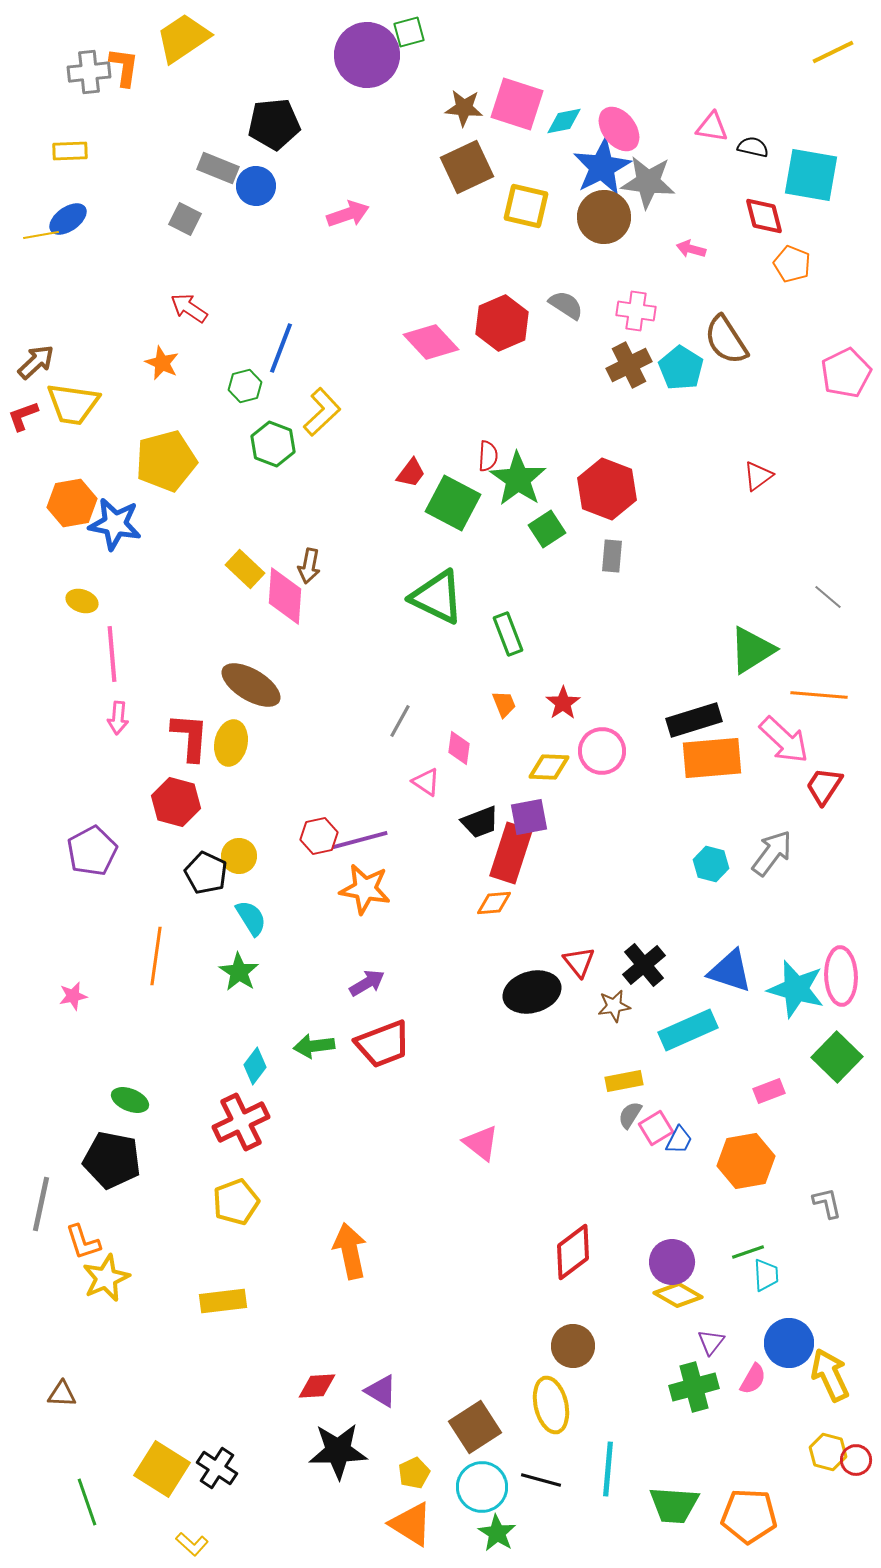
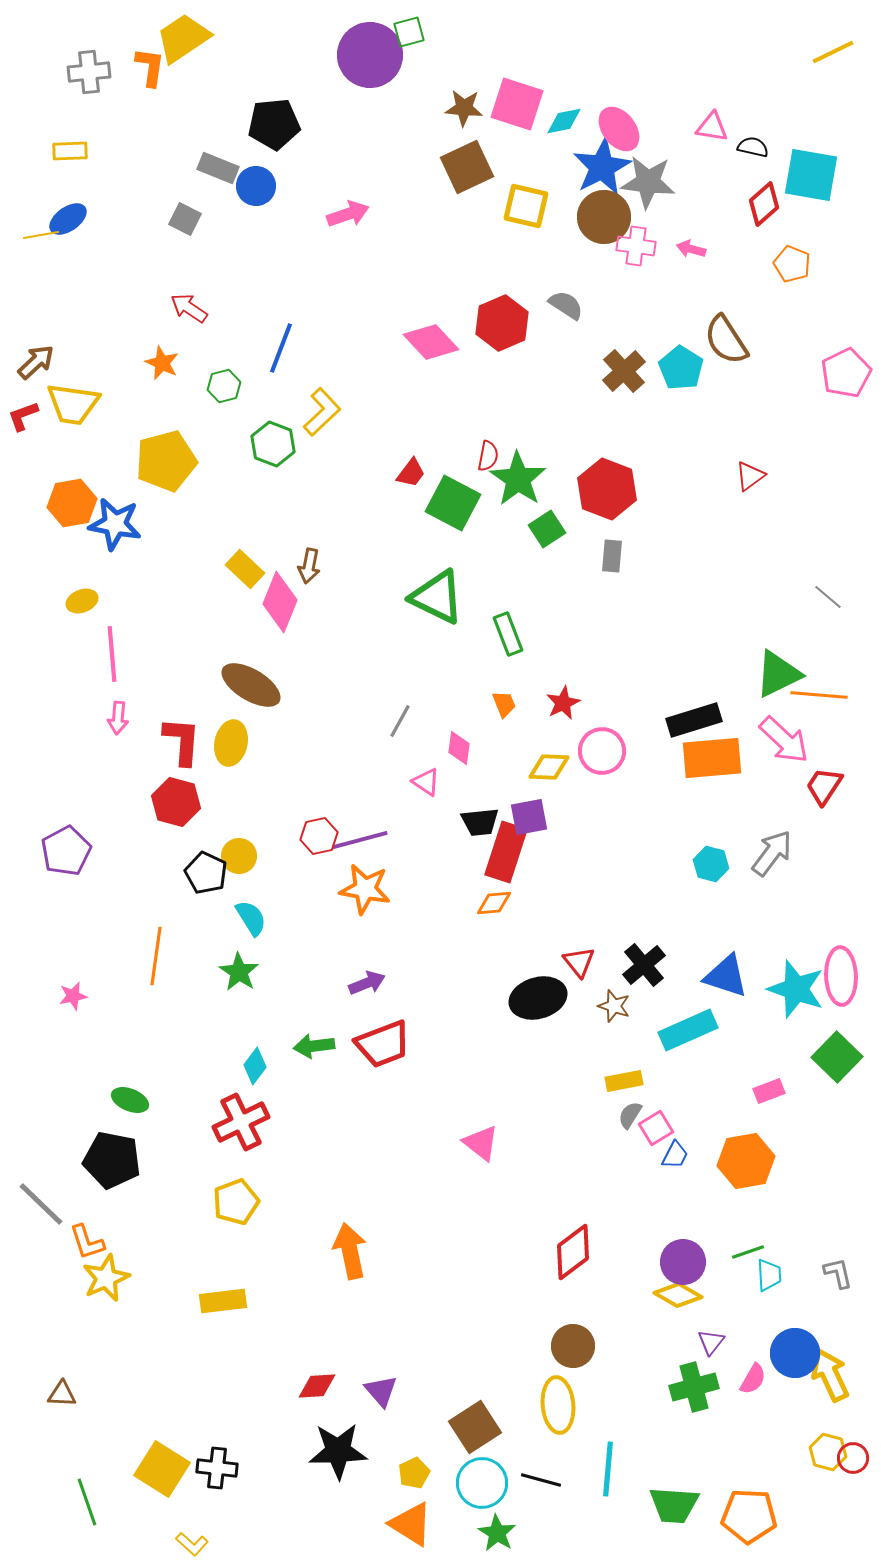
purple circle at (367, 55): moved 3 px right
orange L-shape at (124, 67): moved 26 px right
red diamond at (764, 216): moved 12 px up; rotated 63 degrees clockwise
pink cross at (636, 311): moved 65 px up
brown cross at (629, 365): moved 5 px left, 6 px down; rotated 15 degrees counterclockwise
green hexagon at (245, 386): moved 21 px left
red semicircle at (488, 456): rotated 8 degrees clockwise
red triangle at (758, 476): moved 8 px left
pink diamond at (285, 596): moved 5 px left, 6 px down; rotated 18 degrees clockwise
yellow ellipse at (82, 601): rotated 40 degrees counterclockwise
green triangle at (752, 650): moved 26 px right, 24 px down; rotated 6 degrees clockwise
red star at (563, 703): rotated 8 degrees clockwise
red L-shape at (190, 737): moved 8 px left, 4 px down
black trapezoid at (480, 822): rotated 15 degrees clockwise
purple pentagon at (92, 851): moved 26 px left
red rectangle at (511, 853): moved 5 px left, 1 px up
blue triangle at (730, 971): moved 4 px left, 5 px down
purple arrow at (367, 983): rotated 9 degrees clockwise
cyan star at (796, 989): rotated 4 degrees clockwise
black ellipse at (532, 992): moved 6 px right, 6 px down
brown star at (614, 1006): rotated 28 degrees clockwise
blue trapezoid at (679, 1140): moved 4 px left, 15 px down
gray L-shape at (827, 1203): moved 11 px right, 70 px down
gray line at (41, 1204): rotated 58 degrees counterclockwise
orange L-shape at (83, 1242): moved 4 px right
purple circle at (672, 1262): moved 11 px right
cyan trapezoid at (766, 1275): moved 3 px right
blue circle at (789, 1343): moved 6 px right, 10 px down
purple triangle at (381, 1391): rotated 18 degrees clockwise
yellow ellipse at (551, 1405): moved 7 px right; rotated 8 degrees clockwise
red circle at (856, 1460): moved 3 px left, 2 px up
black cross at (217, 1468): rotated 27 degrees counterclockwise
cyan circle at (482, 1487): moved 4 px up
